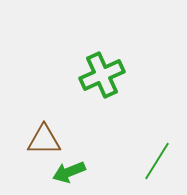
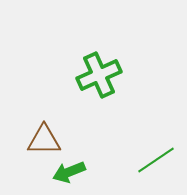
green cross: moved 3 px left
green line: moved 1 px left, 1 px up; rotated 24 degrees clockwise
